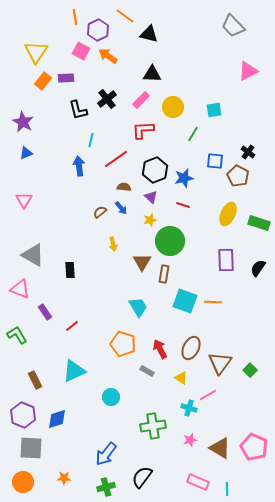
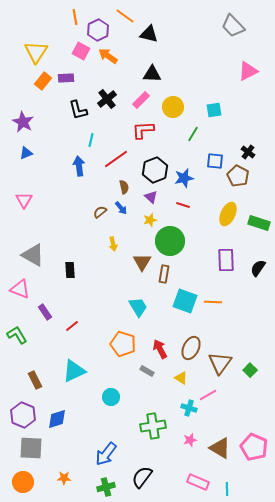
brown semicircle at (124, 187): rotated 72 degrees clockwise
